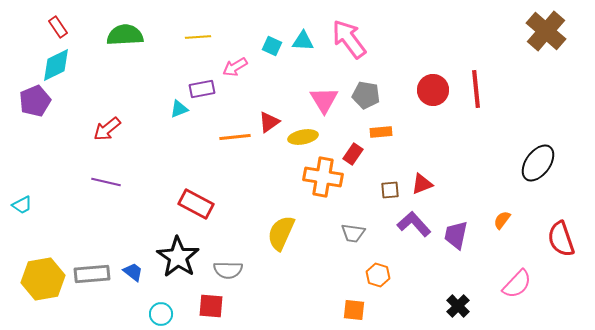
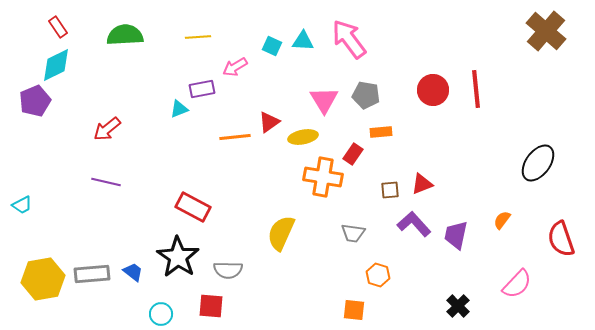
red rectangle at (196, 204): moved 3 px left, 3 px down
